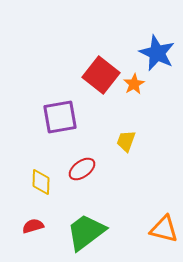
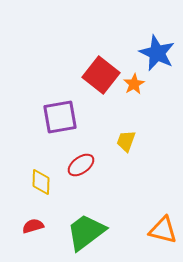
red ellipse: moved 1 px left, 4 px up
orange triangle: moved 1 px left, 1 px down
